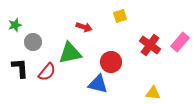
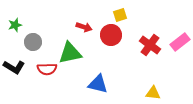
yellow square: moved 1 px up
pink rectangle: rotated 12 degrees clockwise
red circle: moved 27 px up
black L-shape: moved 6 px left, 1 px up; rotated 125 degrees clockwise
red semicircle: moved 3 px up; rotated 48 degrees clockwise
